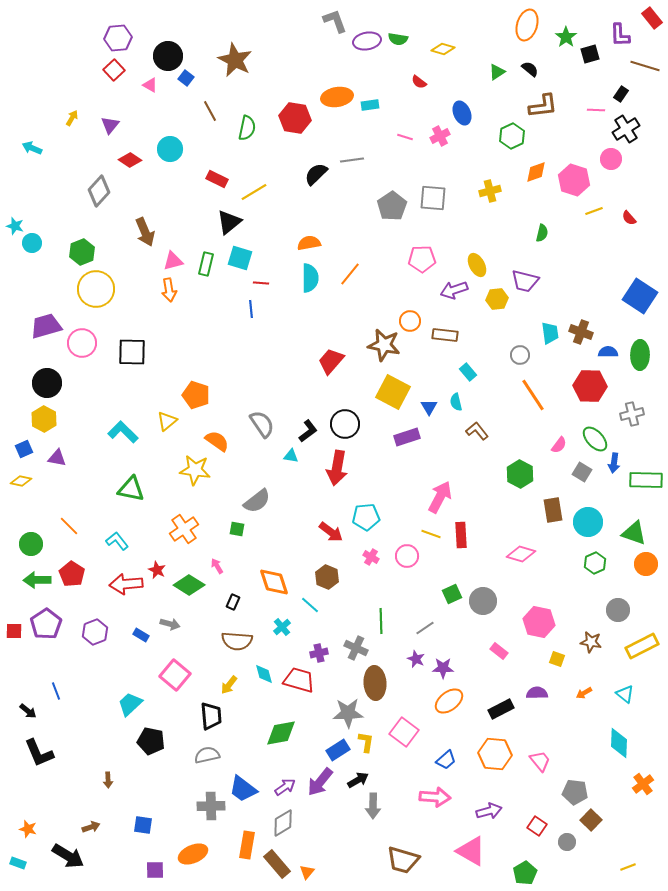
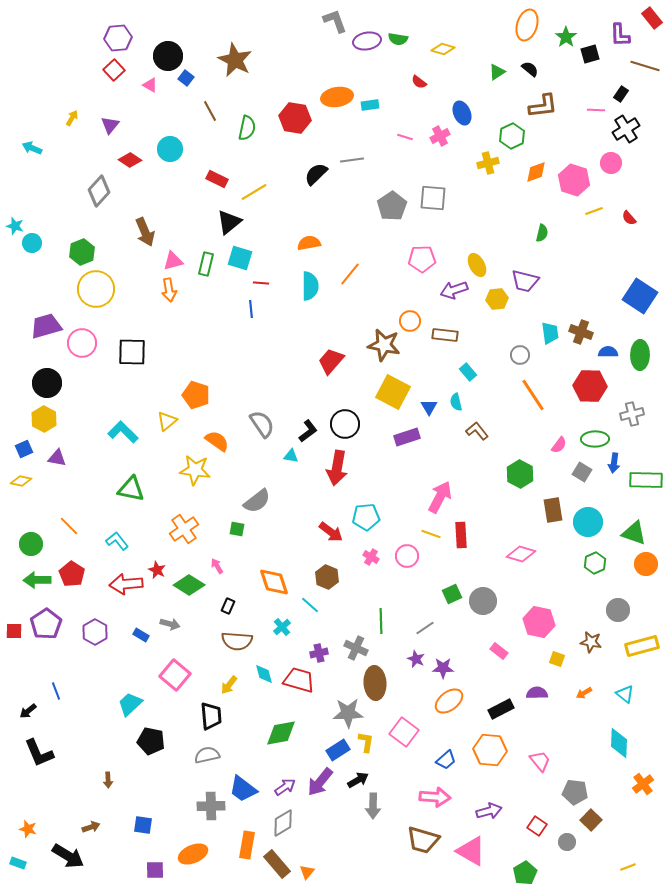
pink circle at (611, 159): moved 4 px down
yellow cross at (490, 191): moved 2 px left, 28 px up
cyan semicircle at (310, 278): moved 8 px down
green ellipse at (595, 439): rotated 48 degrees counterclockwise
black rectangle at (233, 602): moved 5 px left, 4 px down
purple hexagon at (95, 632): rotated 10 degrees counterclockwise
yellow rectangle at (642, 646): rotated 12 degrees clockwise
black arrow at (28, 711): rotated 102 degrees clockwise
orange hexagon at (495, 754): moved 5 px left, 4 px up
brown trapezoid at (403, 860): moved 20 px right, 20 px up
